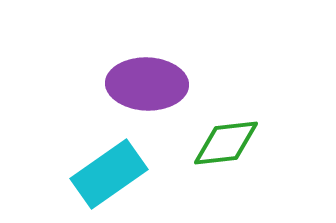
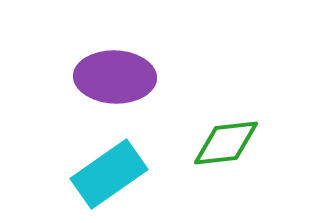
purple ellipse: moved 32 px left, 7 px up
